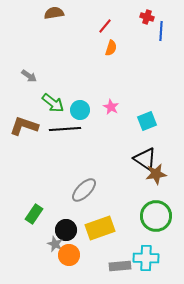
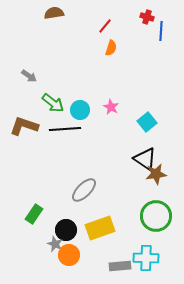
cyan square: moved 1 px down; rotated 18 degrees counterclockwise
